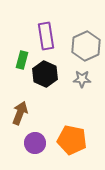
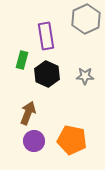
gray hexagon: moved 27 px up
black hexagon: moved 2 px right
gray star: moved 3 px right, 3 px up
brown arrow: moved 8 px right
purple circle: moved 1 px left, 2 px up
